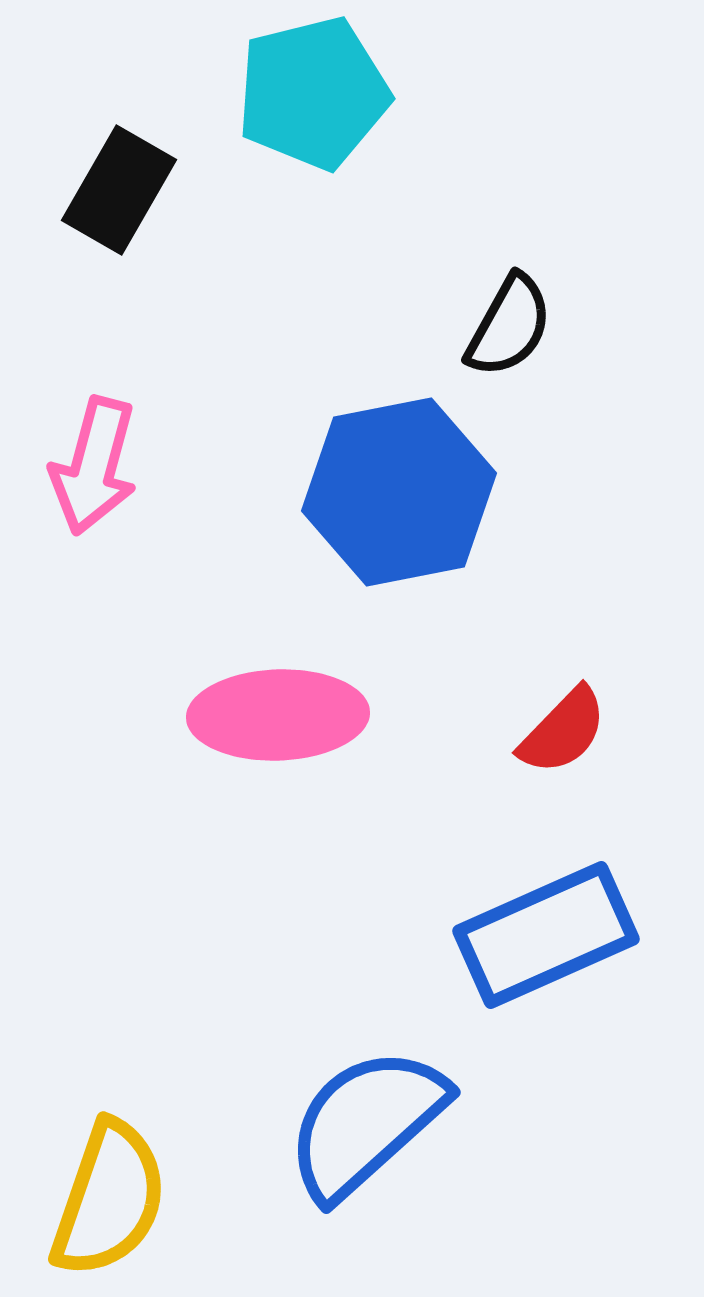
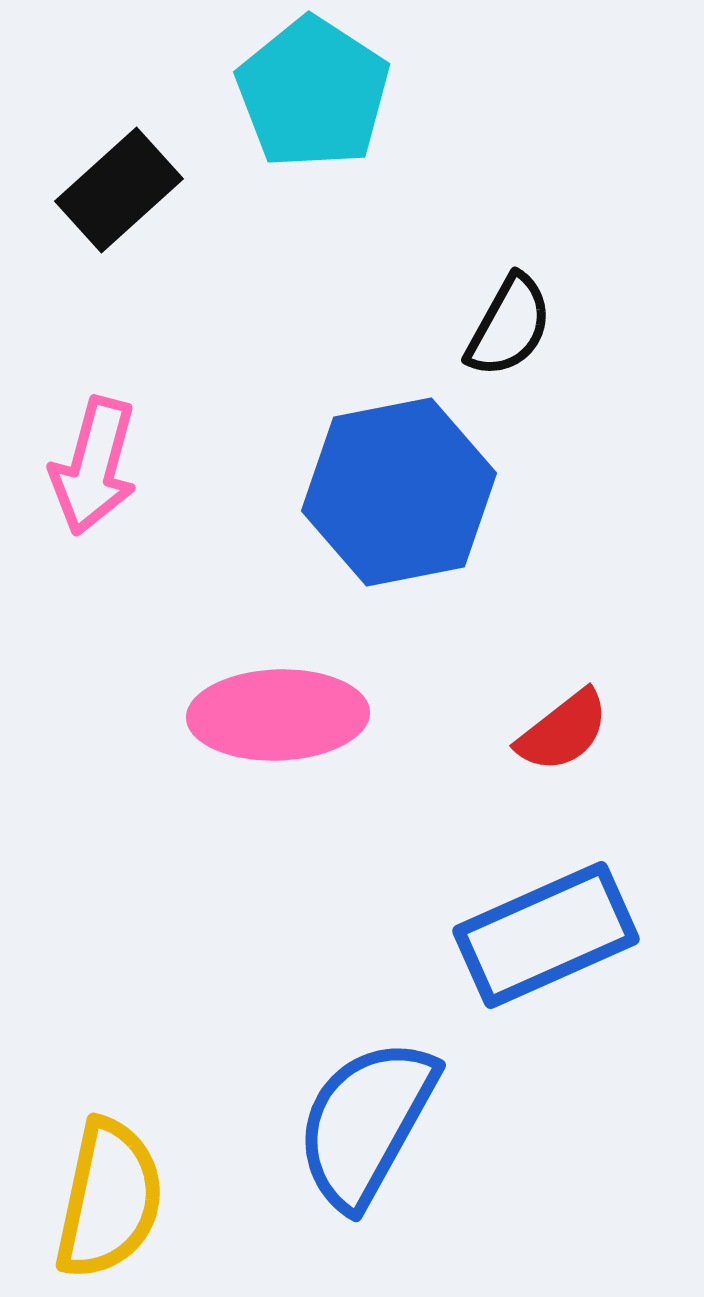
cyan pentagon: rotated 25 degrees counterclockwise
black rectangle: rotated 18 degrees clockwise
red semicircle: rotated 8 degrees clockwise
blue semicircle: rotated 19 degrees counterclockwise
yellow semicircle: rotated 7 degrees counterclockwise
